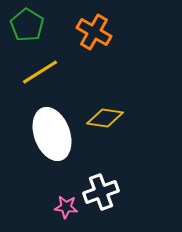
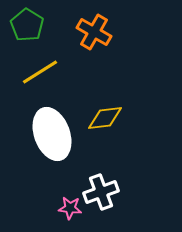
yellow diamond: rotated 15 degrees counterclockwise
pink star: moved 4 px right, 1 px down
